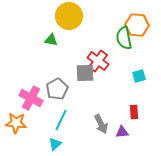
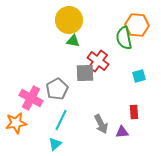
yellow circle: moved 4 px down
green triangle: moved 22 px right, 1 px down
orange star: rotated 15 degrees counterclockwise
